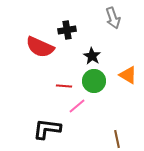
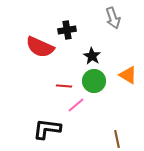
pink line: moved 1 px left, 1 px up
